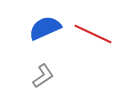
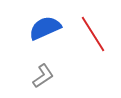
red line: rotated 33 degrees clockwise
